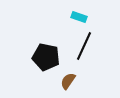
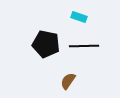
black line: rotated 64 degrees clockwise
black pentagon: moved 13 px up
